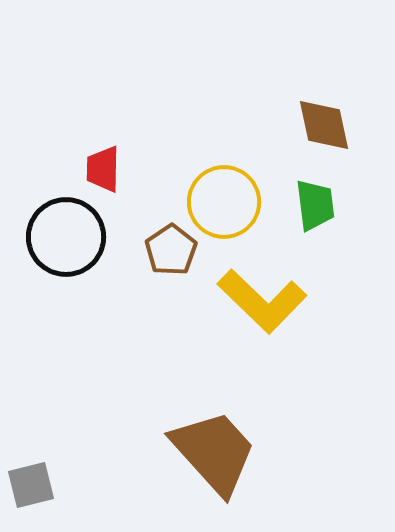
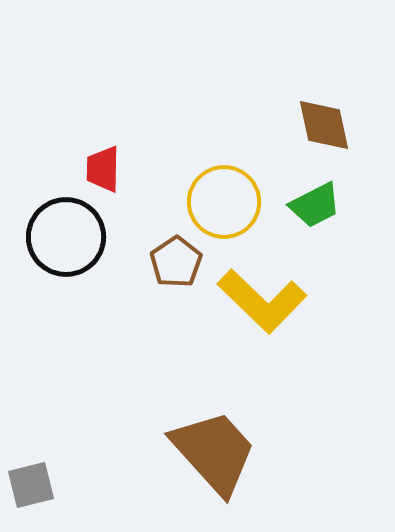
green trapezoid: rotated 70 degrees clockwise
brown pentagon: moved 5 px right, 12 px down
